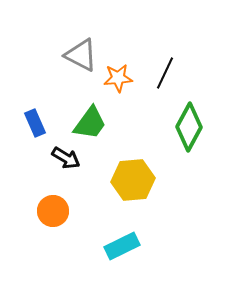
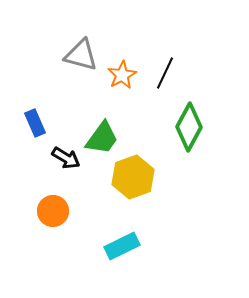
gray triangle: rotated 12 degrees counterclockwise
orange star: moved 4 px right, 3 px up; rotated 24 degrees counterclockwise
green trapezoid: moved 12 px right, 15 px down
yellow hexagon: moved 3 px up; rotated 15 degrees counterclockwise
